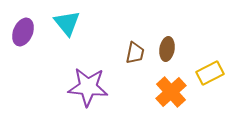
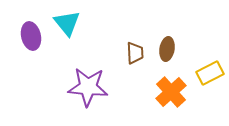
purple ellipse: moved 8 px right, 4 px down; rotated 36 degrees counterclockwise
brown trapezoid: rotated 15 degrees counterclockwise
